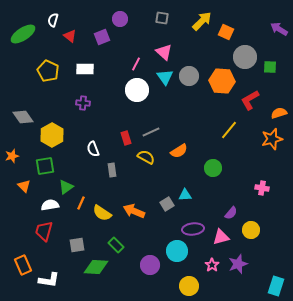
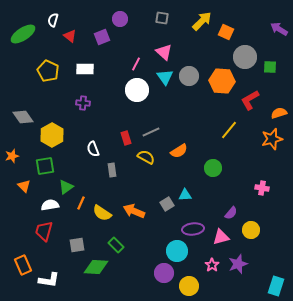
purple circle at (150, 265): moved 14 px right, 8 px down
